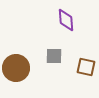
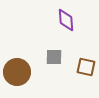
gray square: moved 1 px down
brown circle: moved 1 px right, 4 px down
